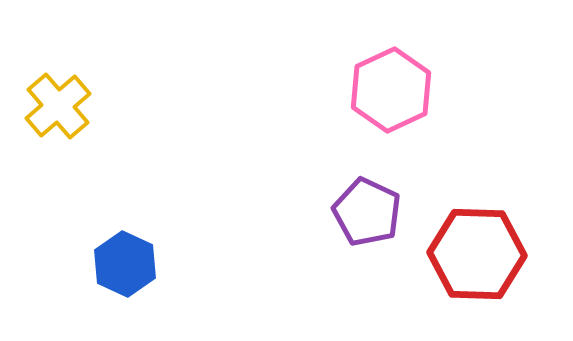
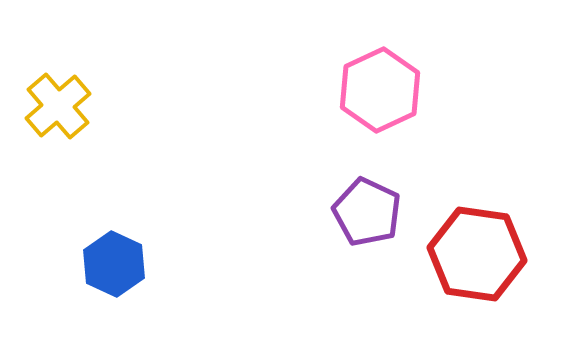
pink hexagon: moved 11 px left
red hexagon: rotated 6 degrees clockwise
blue hexagon: moved 11 px left
